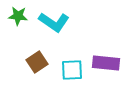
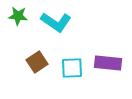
cyan L-shape: moved 2 px right
purple rectangle: moved 2 px right
cyan square: moved 2 px up
